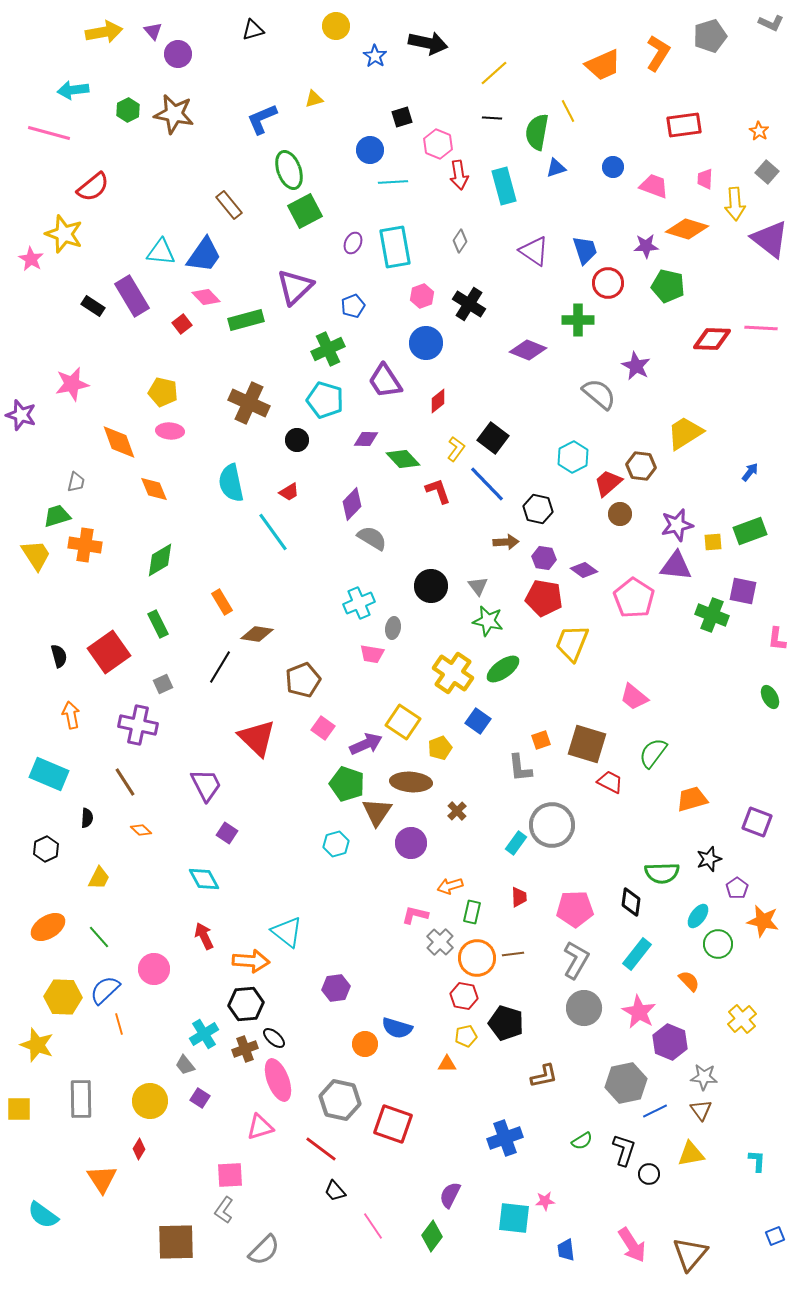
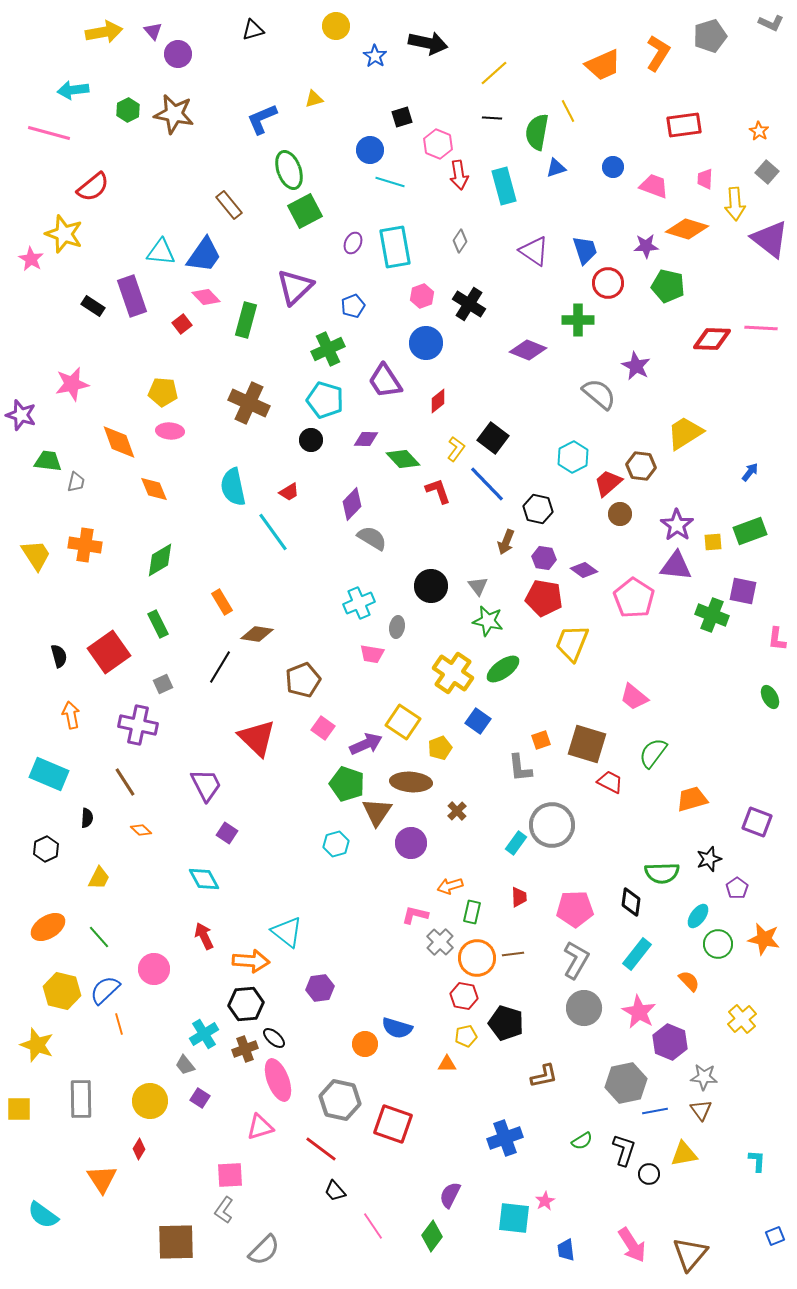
cyan line at (393, 182): moved 3 px left; rotated 20 degrees clockwise
purple rectangle at (132, 296): rotated 12 degrees clockwise
green rectangle at (246, 320): rotated 60 degrees counterclockwise
yellow pentagon at (163, 392): rotated 8 degrees counterclockwise
black circle at (297, 440): moved 14 px right
cyan semicircle at (231, 483): moved 2 px right, 4 px down
green trapezoid at (57, 516): moved 9 px left, 55 px up; rotated 24 degrees clockwise
purple star at (677, 525): rotated 24 degrees counterclockwise
brown arrow at (506, 542): rotated 115 degrees clockwise
gray ellipse at (393, 628): moved 4 px right, 1 px up
orange star at (763, 921): moved 1 px right, 18 px down
purple hexagon at (336, 988): moved 16 px left
yellow hexagon at (63, 997): moved 1 px left, 6 px up; rotated 12 degrees clockwise
blue line at (655, 1111): rotated 15 degrees clockwise
yellow triangle at (691, 1154): moved 7 px left
pink star at (545, 1201): rotated 24 degrees counterclockwise
